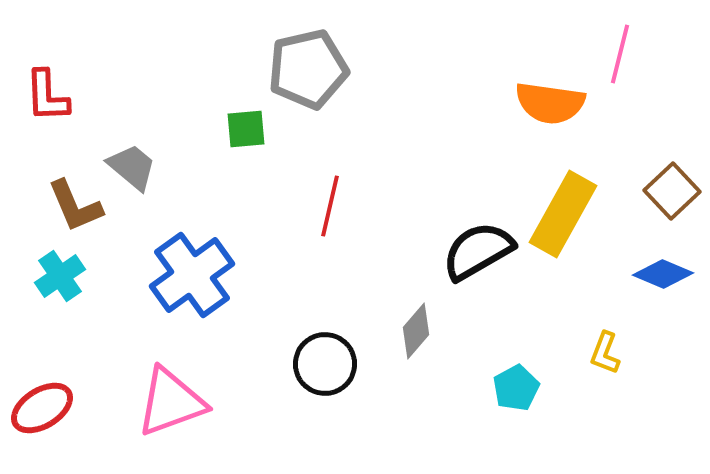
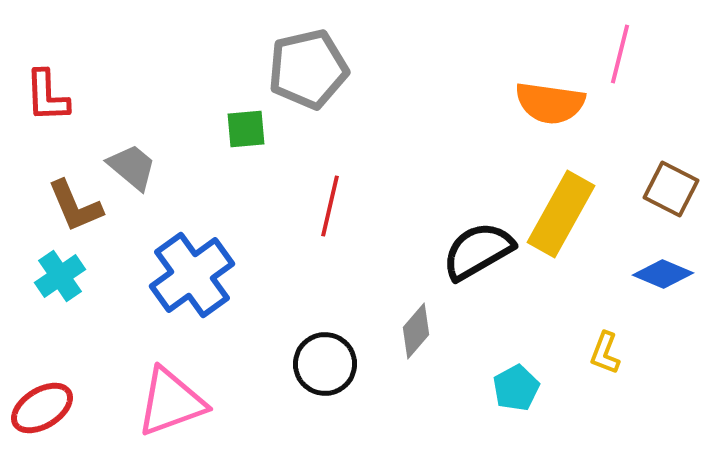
brown square: moved 1 px left, 2 px up; rotated 20 degrees counterclockwise
yellow rectangle: moved 2 px left
